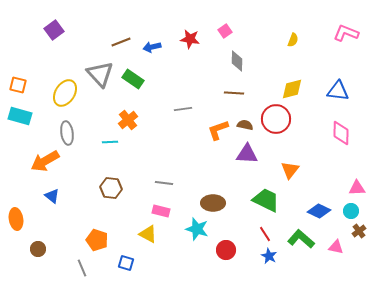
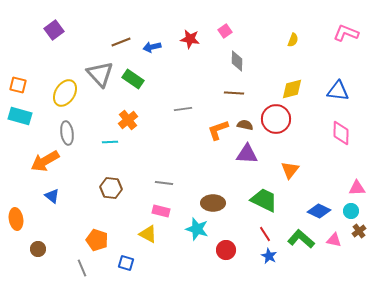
green trapezoid at (266, 200): moved 2 px left
pink triangle at (336, 247): moved 2 px left, 7 px up
